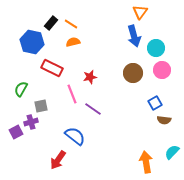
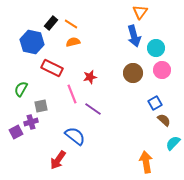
brown semicircle: rotated 144 degrees counterclockwise
cyan semicircle: moved 1 px right, 9 px up
